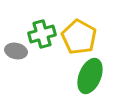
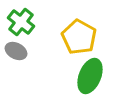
green cross: moved 21 px left, 12 px up; rotated 36 degrees counterclockwise
gray ellipse: rotated 15 degrees clockwise
